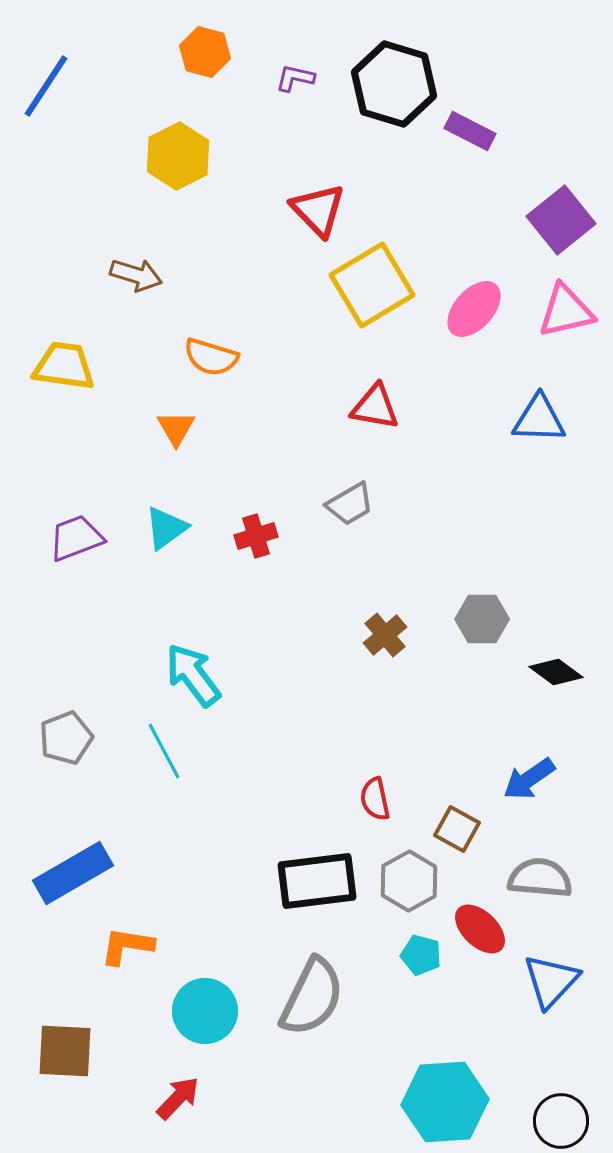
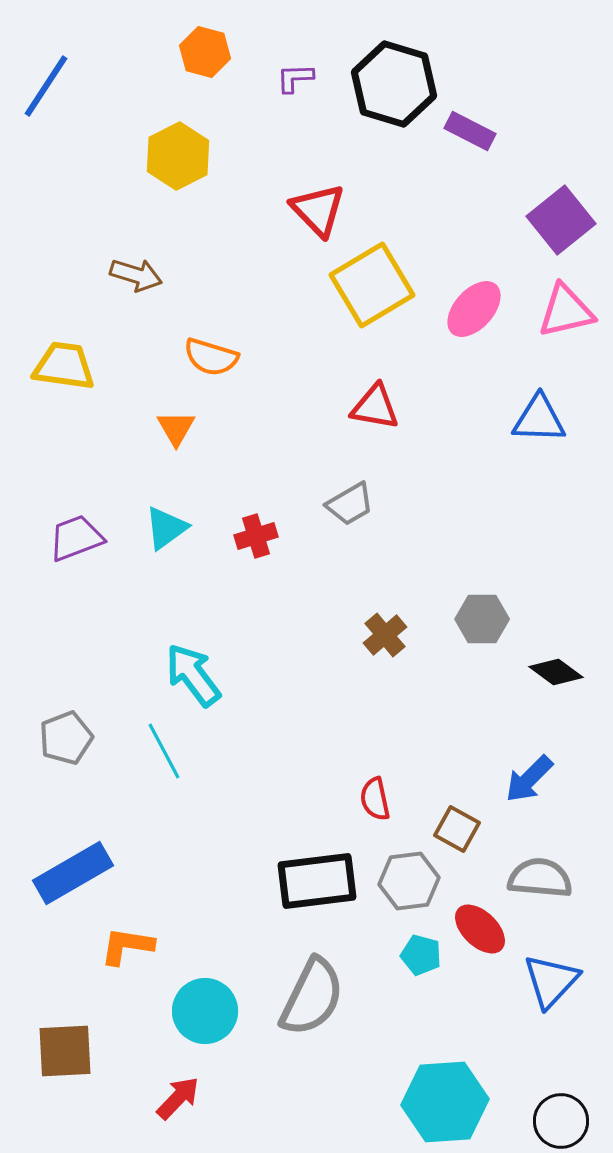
purple L-shape at (295, 78): rotated 15 degrees counterclockwise
blue arrow at (529, 779): rotated 10 degrees counterclockwise
gray hexagon at (409, 881): rotated 22 degrees clockwise
brown square at (65, 1051): rotated 6 degrees counterclockwise
